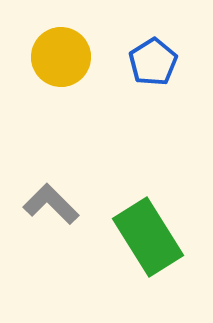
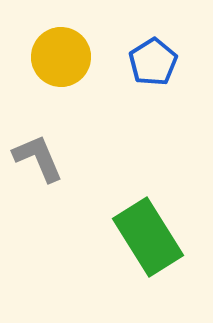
gray L-shape: moved 13 px left, 46 px up; rotated 22 degrees clockwise
